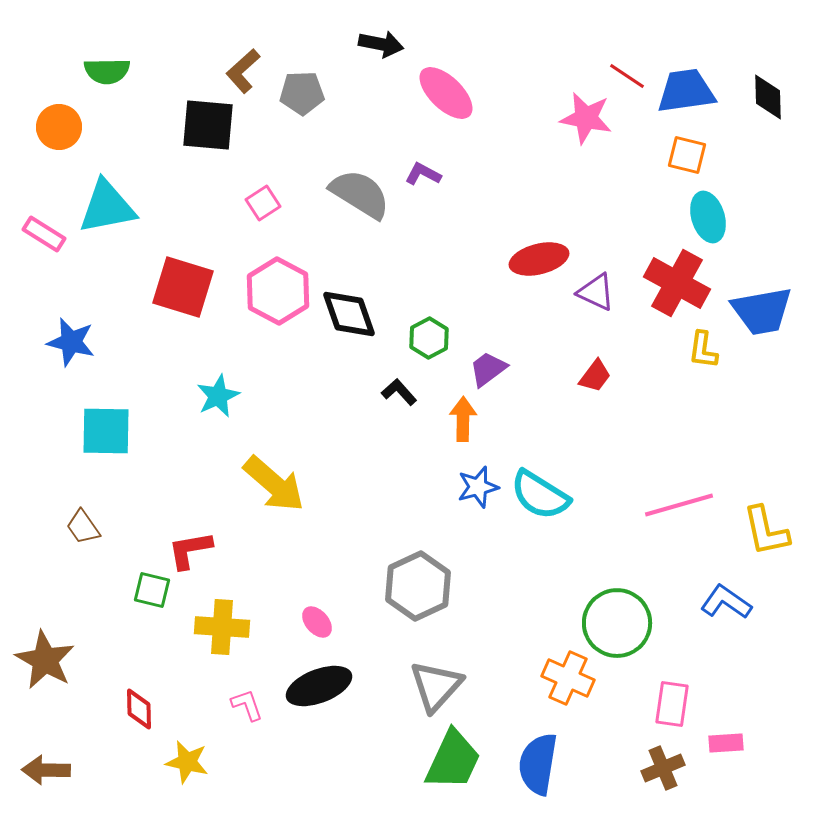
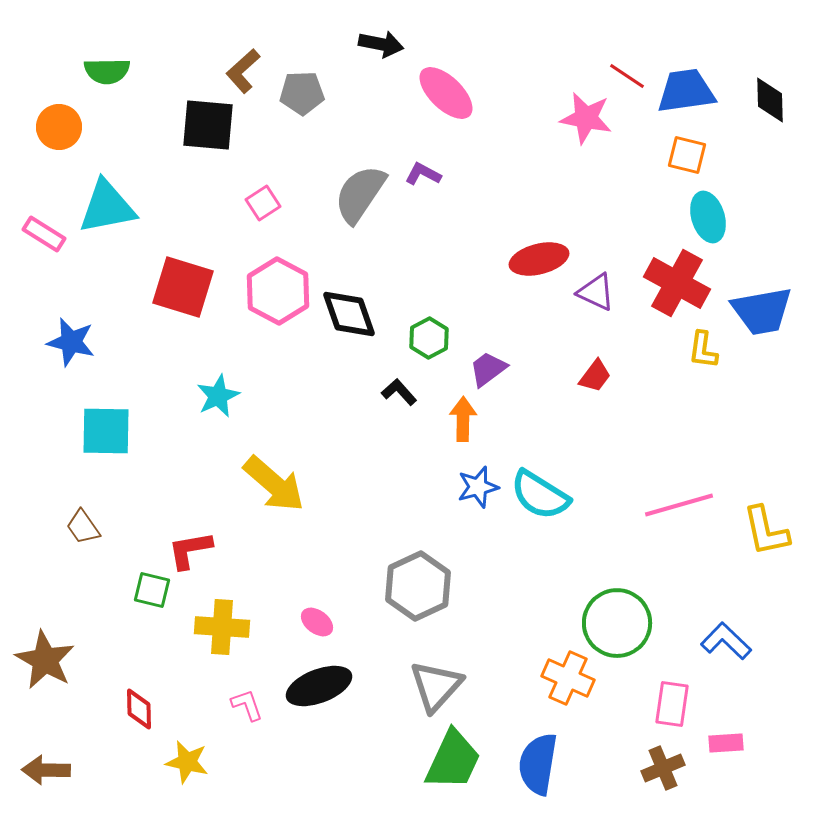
black diamond at (768, 97): moved 2 px right, 3 px down
gray semicircle at (360, 194): rotated 88 degrees counterclockwise
blue L-shape at (726, 602): moved 39 px down; rotated 9 degrees clockwise
pink ellipse at (317, 622): rotated 12 degrees counterclockwise
